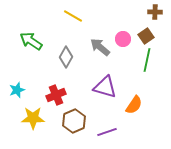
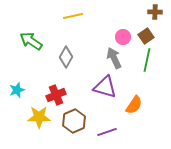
yellow line: rotated 42 degrees counterclockwise
pink circle: moved 2 px up
gray arrow: moved 14 px right, 11 px down; rotated 25 degrees clockwise
yellow star: moved 6 px right, 1 px up
